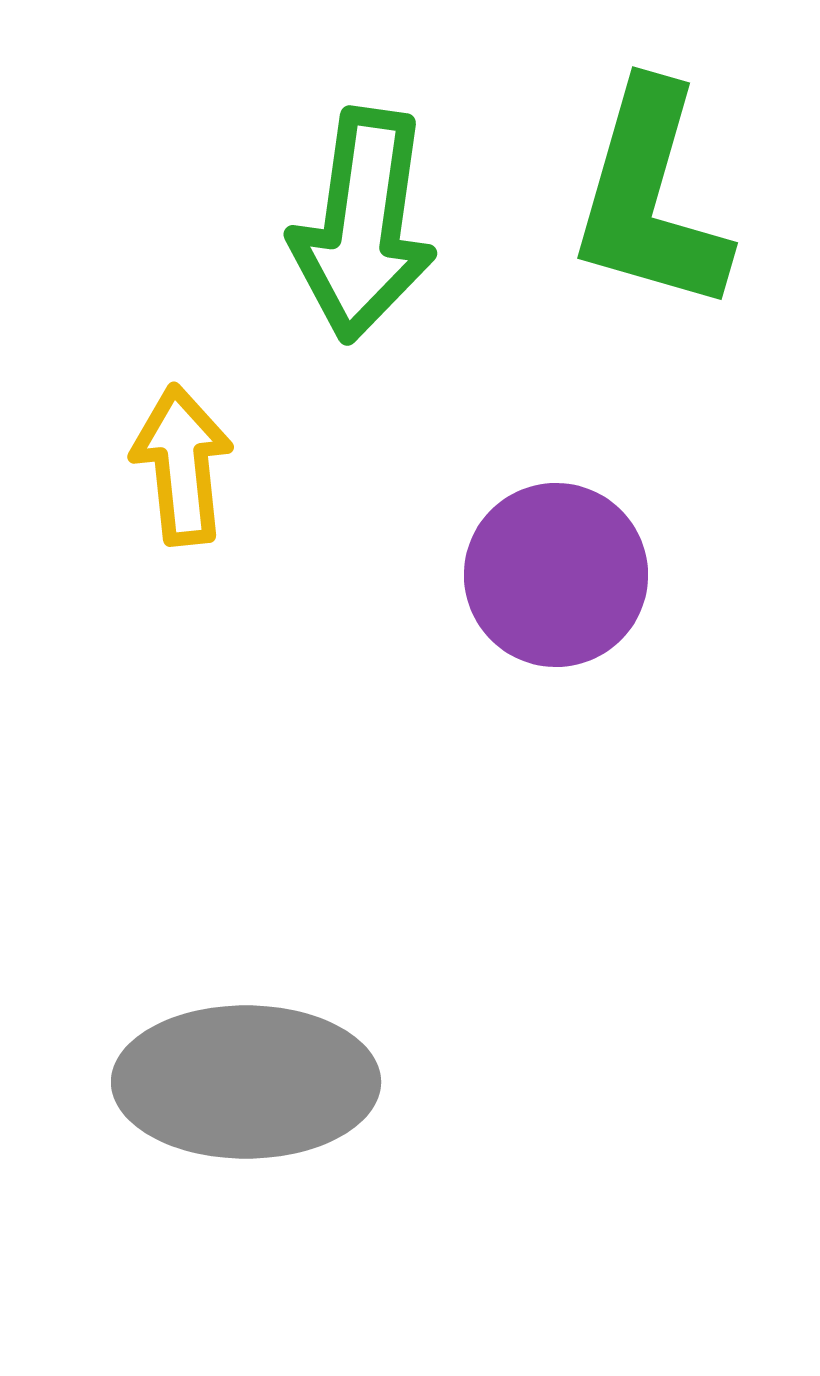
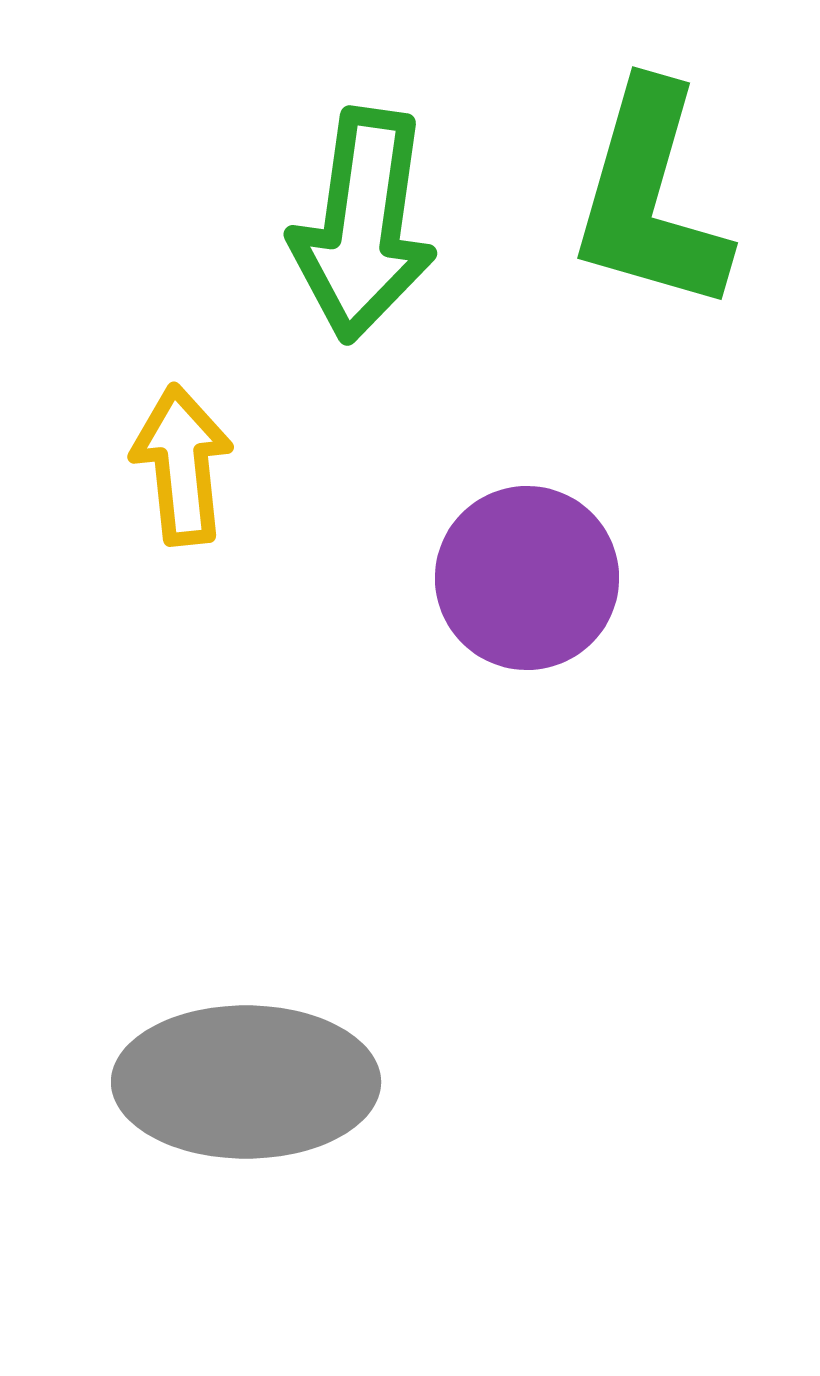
purple circle: moved 29 px left, 3 px down
